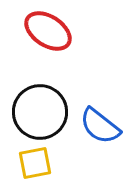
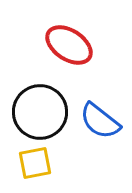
red ellipse: moved 21 px right, 14 px down
blue semicircle: moved 5 px up
